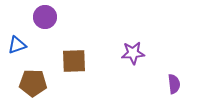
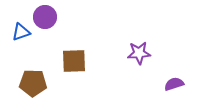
blue triangle: moved 4 px right, 13 px up
purple star: moved 6 px right
purple semicircle: rotated 102 degrees counterclockwise
